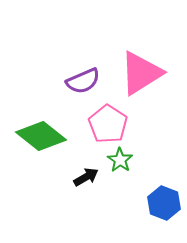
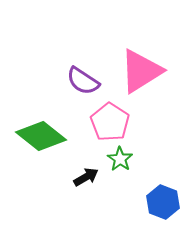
pink triangle: moved 2 px up
purple semicircle: rotated 56 degrees clockwise
pink pentagon: moved 2 px right, 2 px up
green star: moved 1 px up
blue hexagon: moved 1 px left, 1 px up
